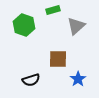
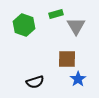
green rectangle: moved 3 px right, 4 px down
gray triangle: rotated 18 degrees counterclockwise
brown square: moved 9 px right
black semicircle: moved 4 px right, 2 px down
